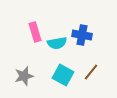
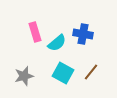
blue cross: moved 1 px right, 1 px up
cyan semicircle: rotated 30 degrees counterclockwise
cyan square: moved 2 px up
